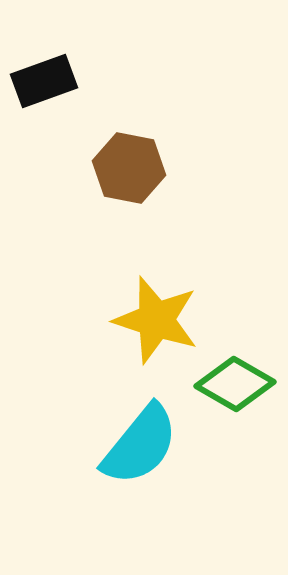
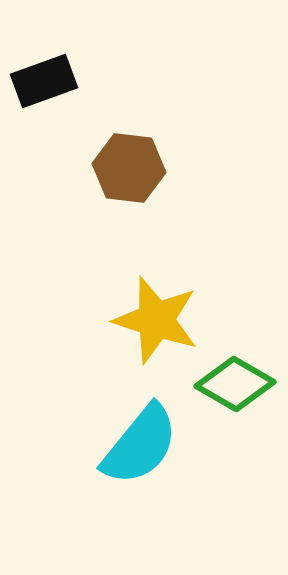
brown hexagon: rotated 4 degrees counterclockwise
